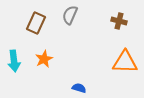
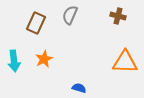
brown cross: moved 1 px left, 5 px up
